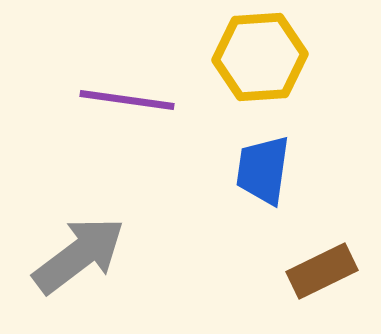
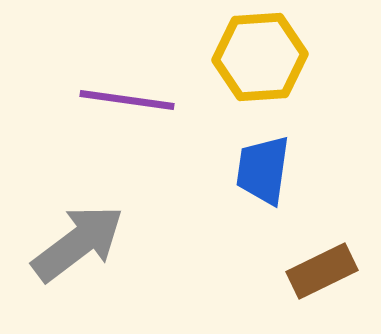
gray arrow: moved 1 px left, 12 px up
